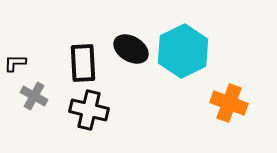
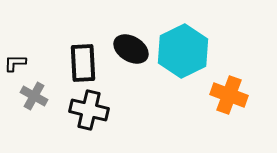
orange cross: moved 8 px up
